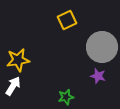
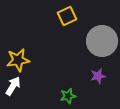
yellow square: moved 4 px up
gray circle: moved 6 px up
purple star: rotated 28 degrees counterclockwise
green star: moved 2 px right, 1 px up
